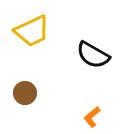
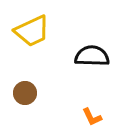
black semicircle: moved 1 px left, 1 px down; rotated 152 degrees clockwise
orange L-shape: rotated 75 degrees counterclockwise
